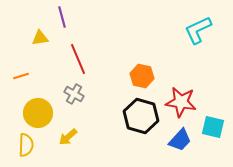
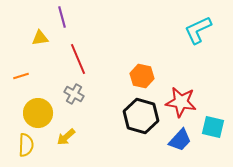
yellow arrow: moved 2 px left
